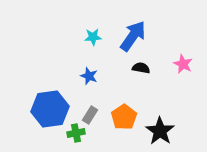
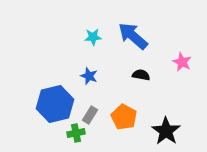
blue arrow: rotated 84 degrees counterclockwise
pink star: moved 1 px left, 2 px up
black semicircle: moved 7 px down
blue hexagon: moved 5 px right, 5 px up; rotated 6 degrees counterclockwise
orange pentagon: rotated 10 degrees counterclockwise
black star: moved 6 px right
